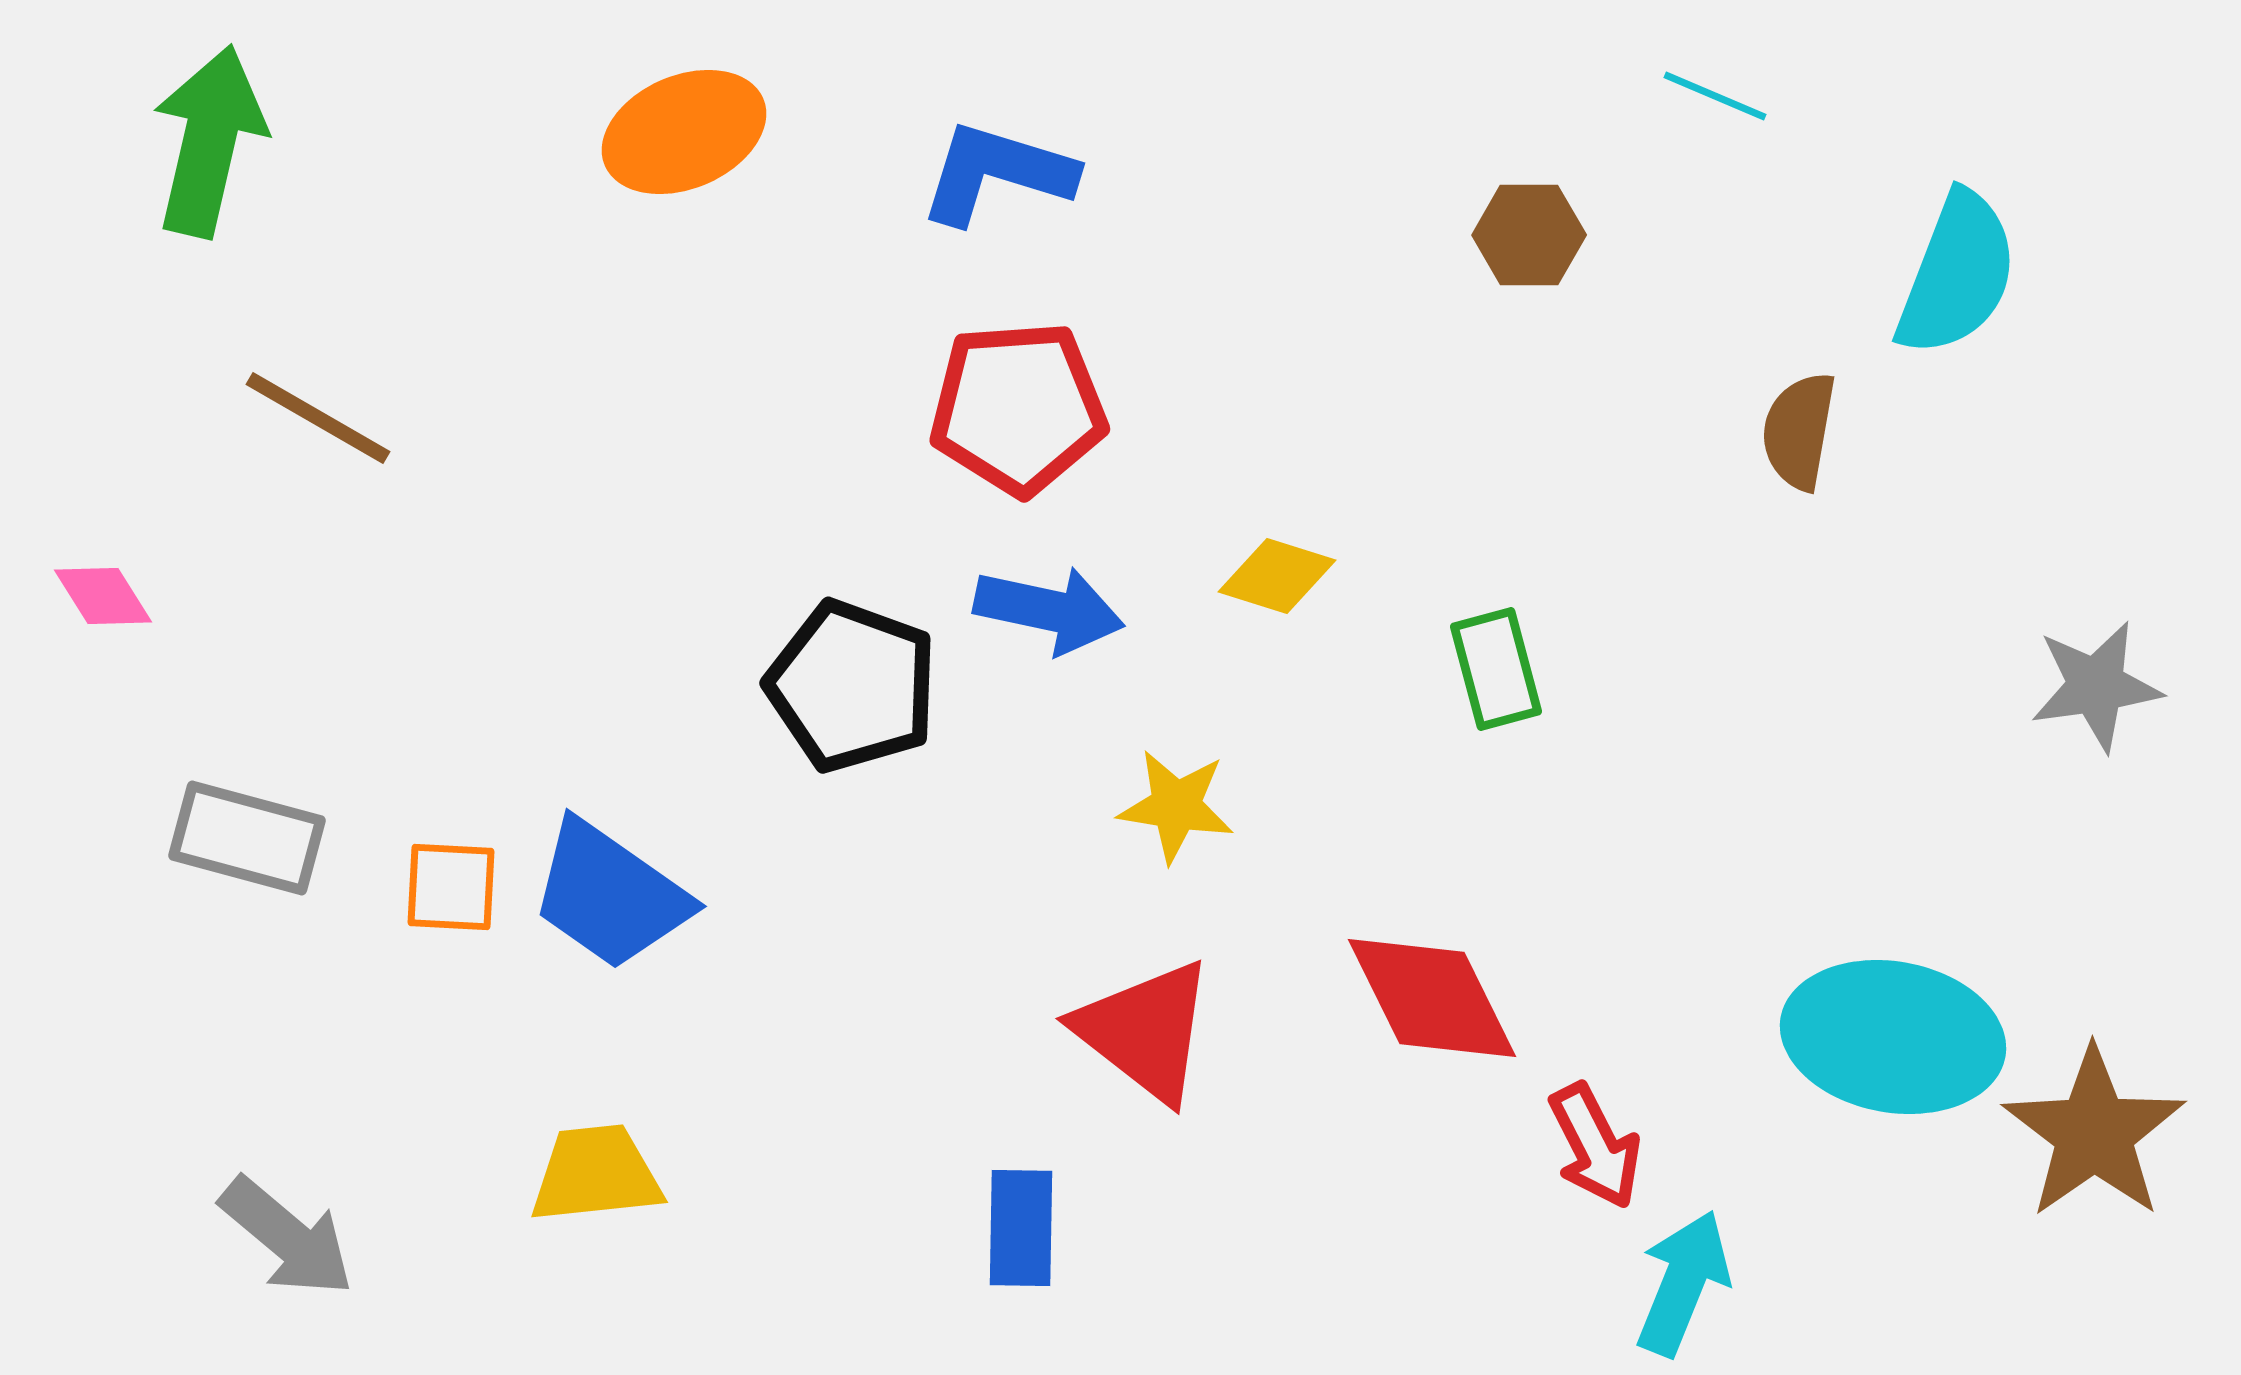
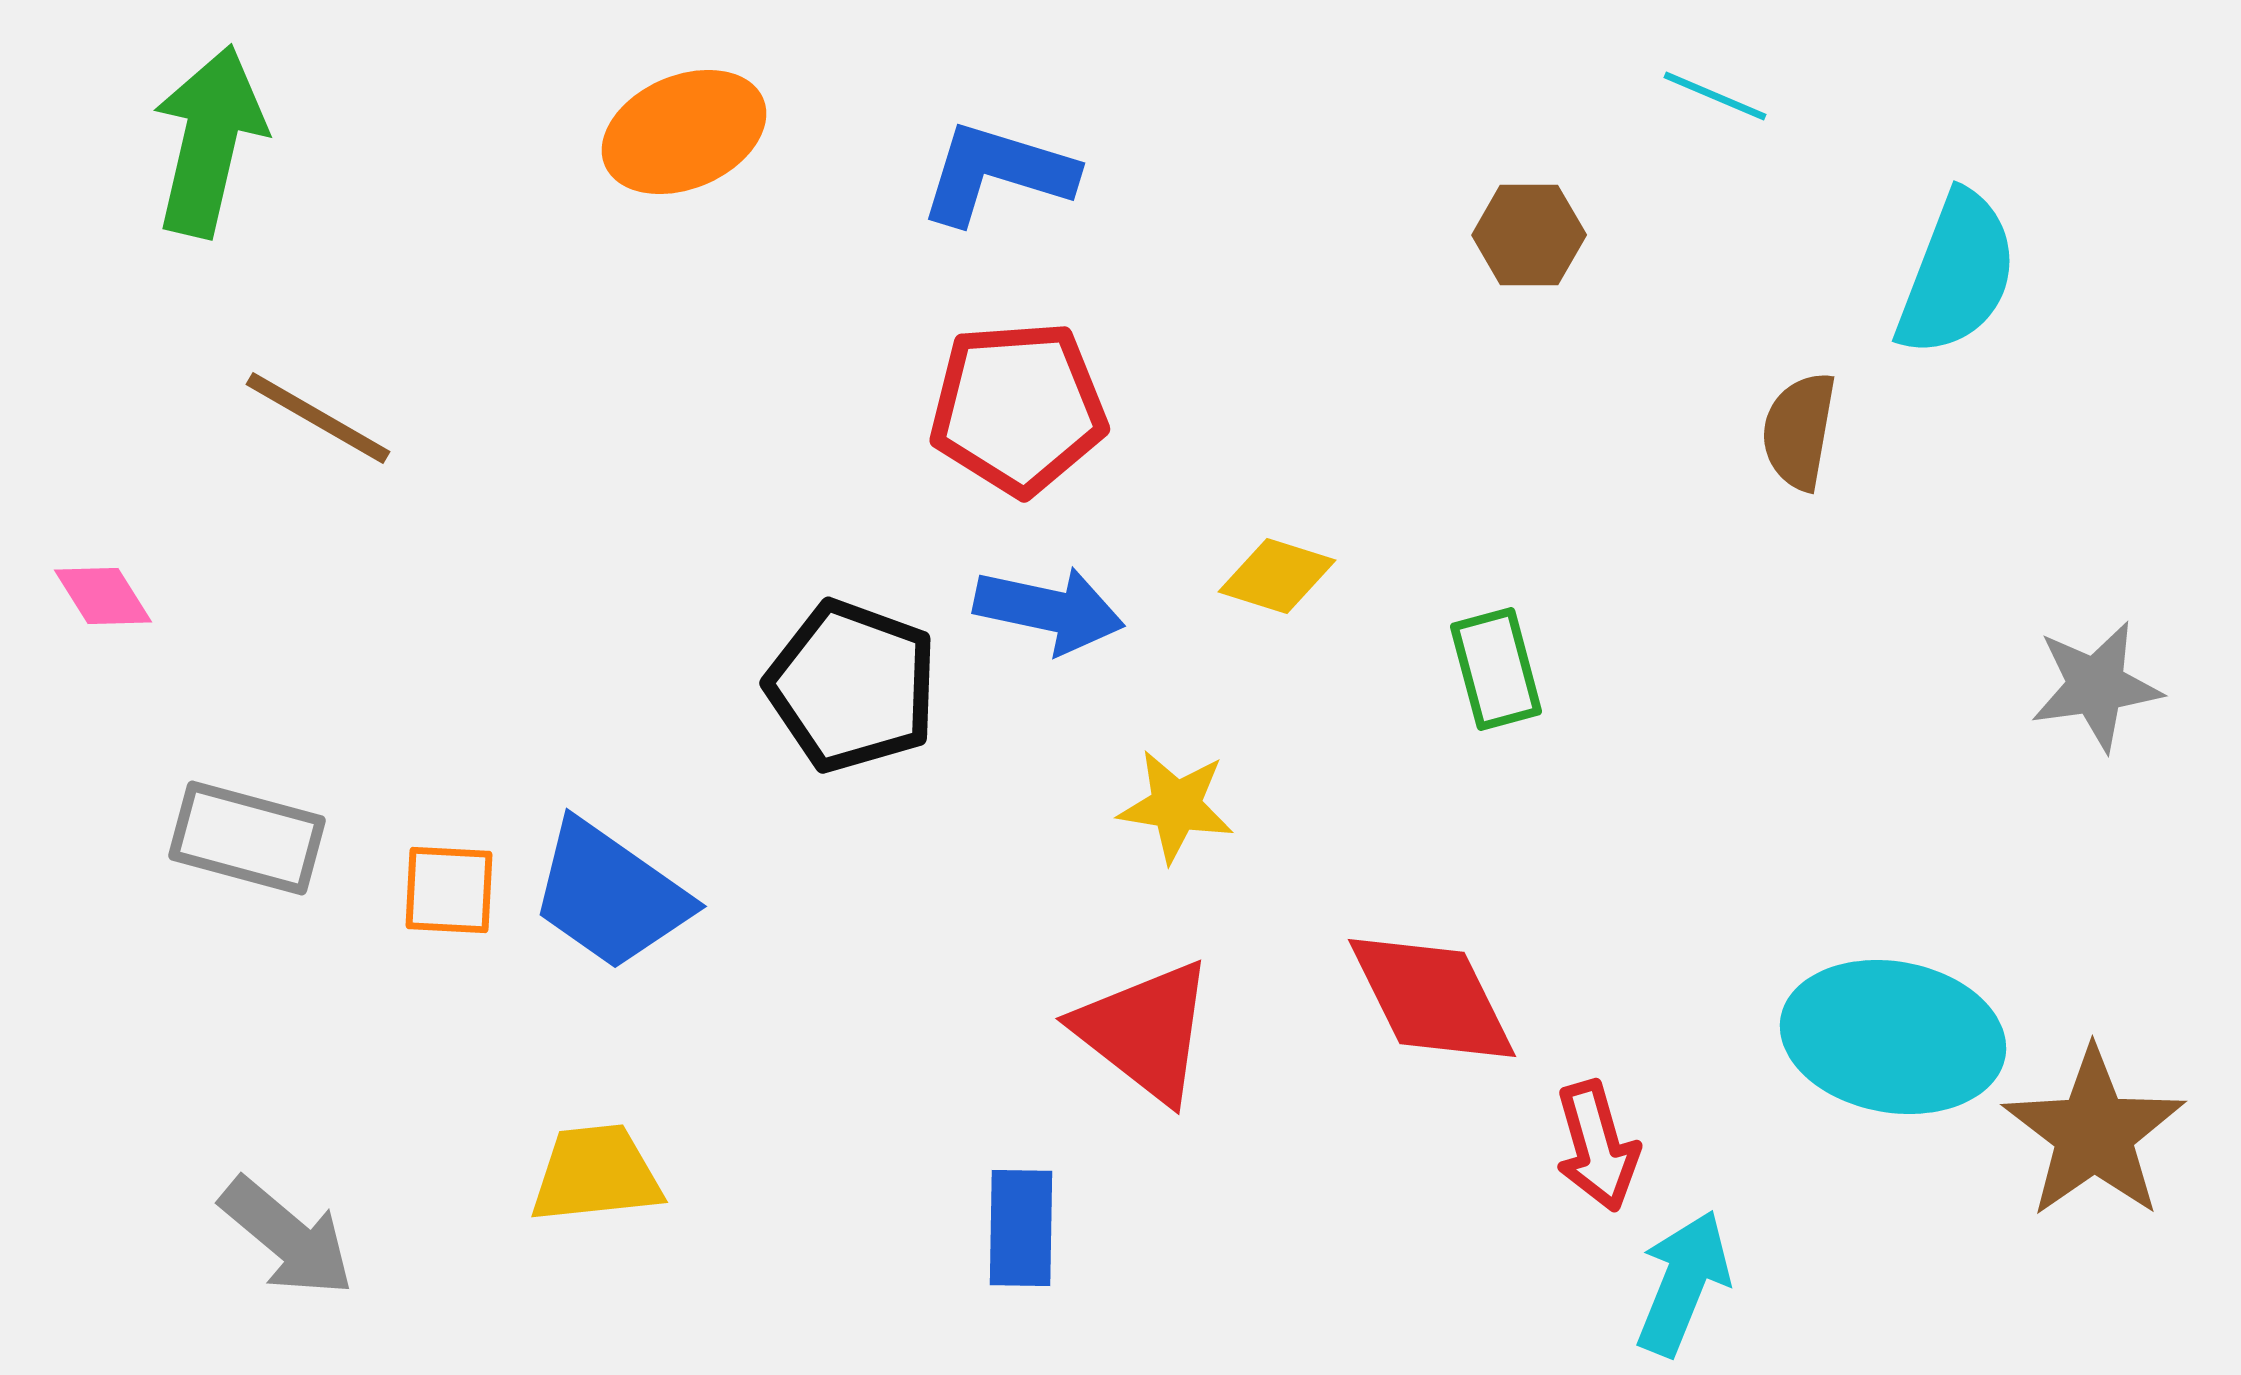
orange square: moved 2 px left, 3 px down
red arrow: moved 2 px right; rotated 11 degrees clockwise
